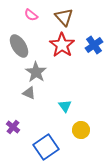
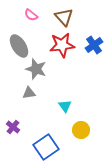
red star: rotated 30 degrees clockwise
gray star: moved 3 px up; rotated 15 degrees counterclockwise
gray triangle: rotated 32 degrees counterclockwise
